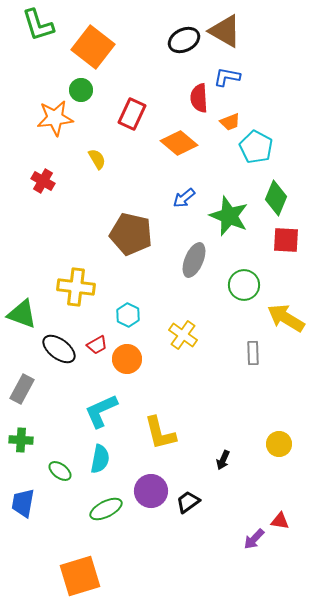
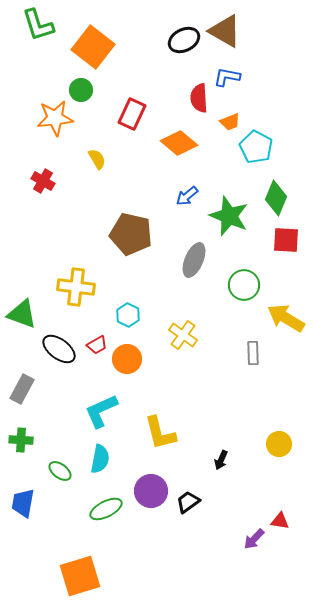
blue arrow at (184, 198): moved 3 px right, 2 px up
black arrow at (223, 460): moved 2 px left
